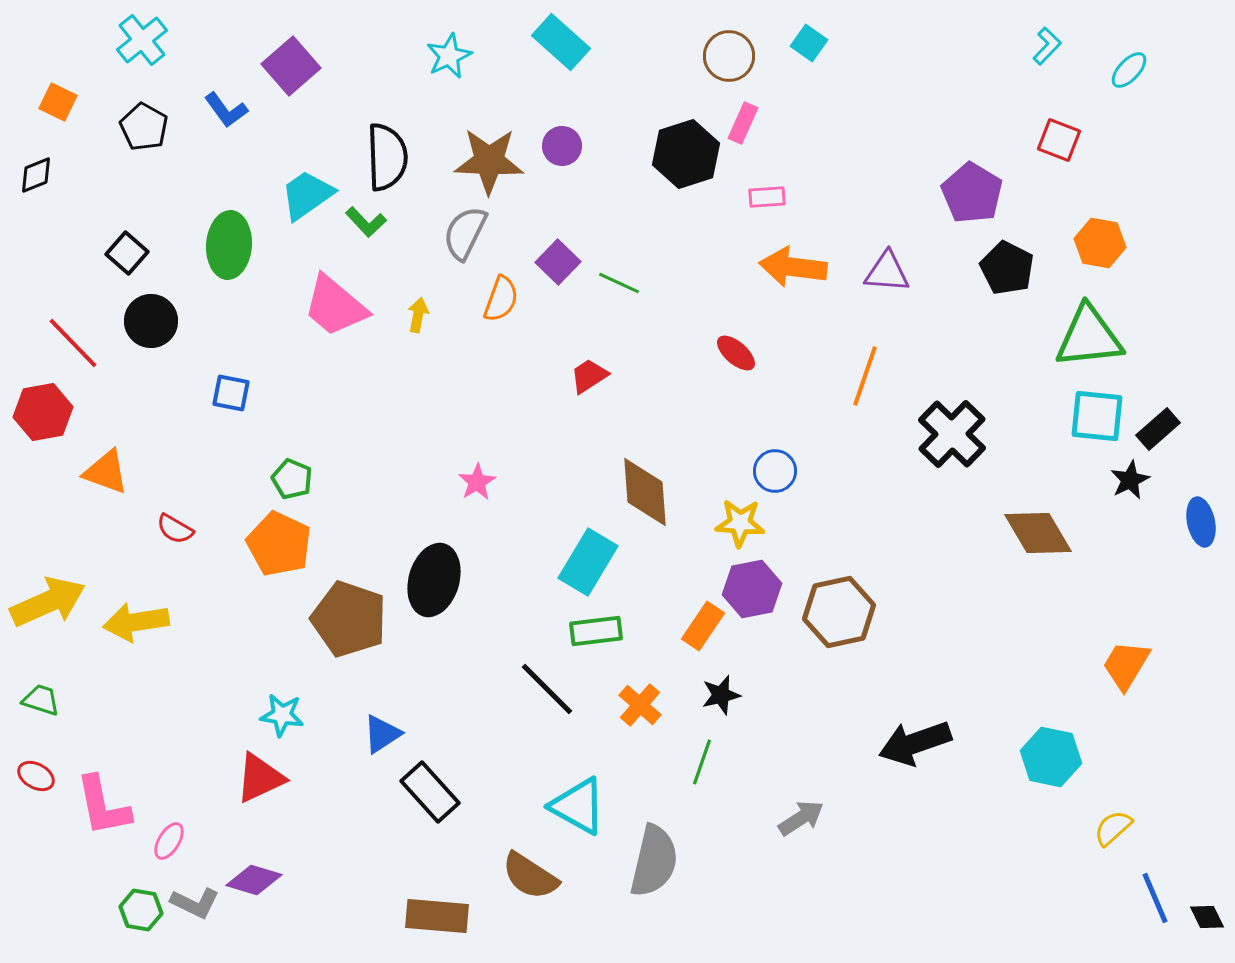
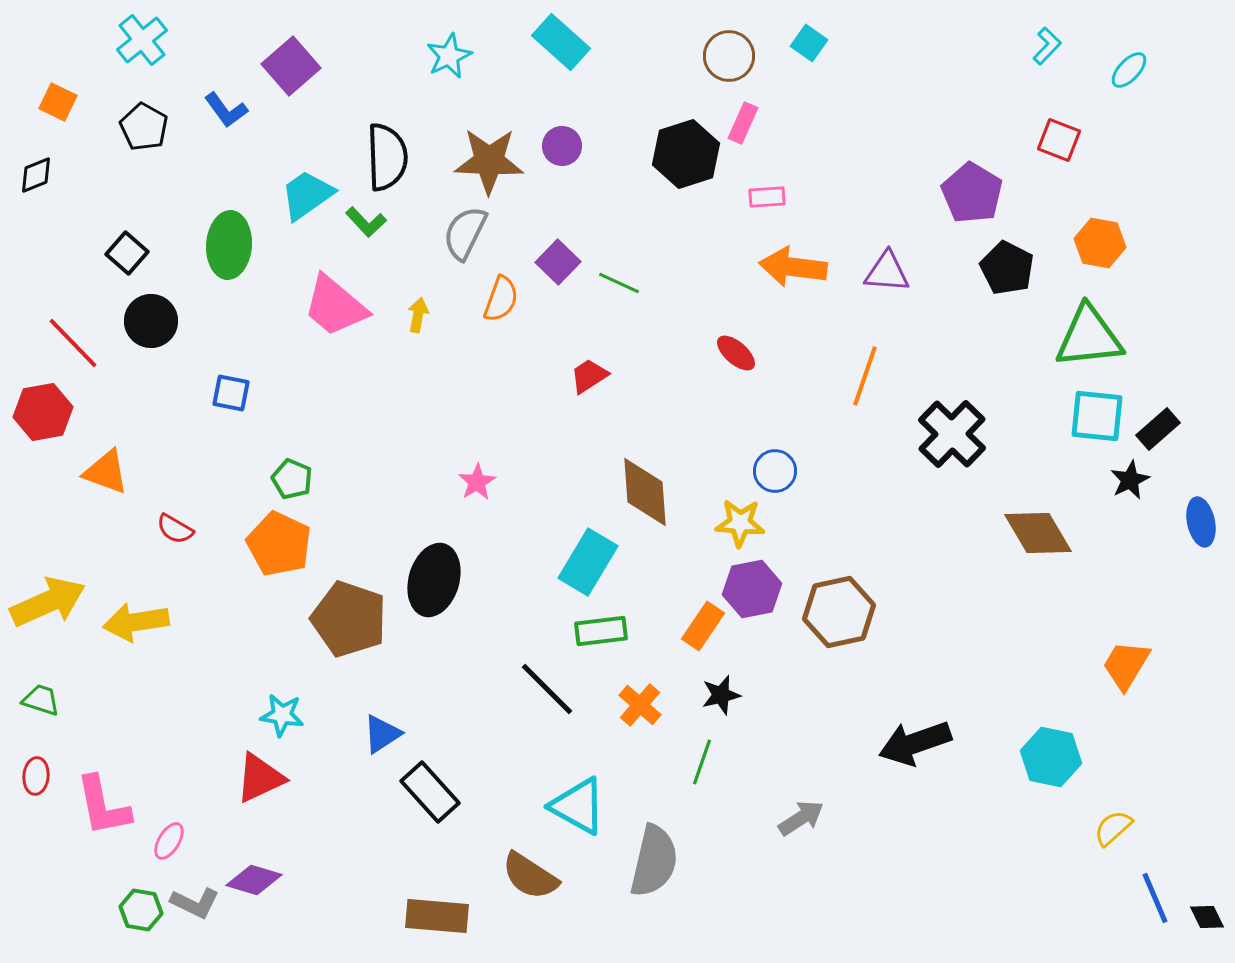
green rectangle at (596, 631): moved 5 px right
red ellipse at (36, 776): rotated 66 degrees clockwise
